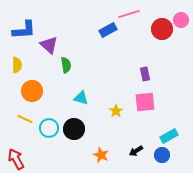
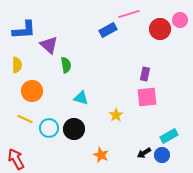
pink circle: moved 1 px left
red circle: moved 2 px left
purple rectangle: rotated 24 degrees clockwise
pink square: moved 2 px right, 5 px up
yellow star: moved 4 px down
black arrow: moved 8 px right, 2 px down
